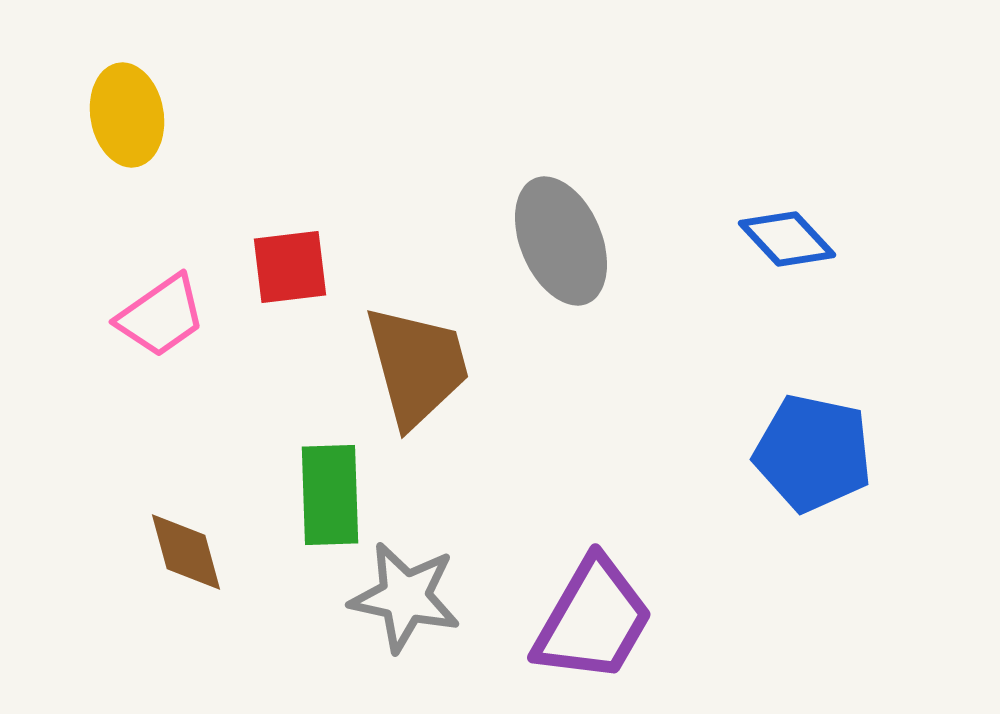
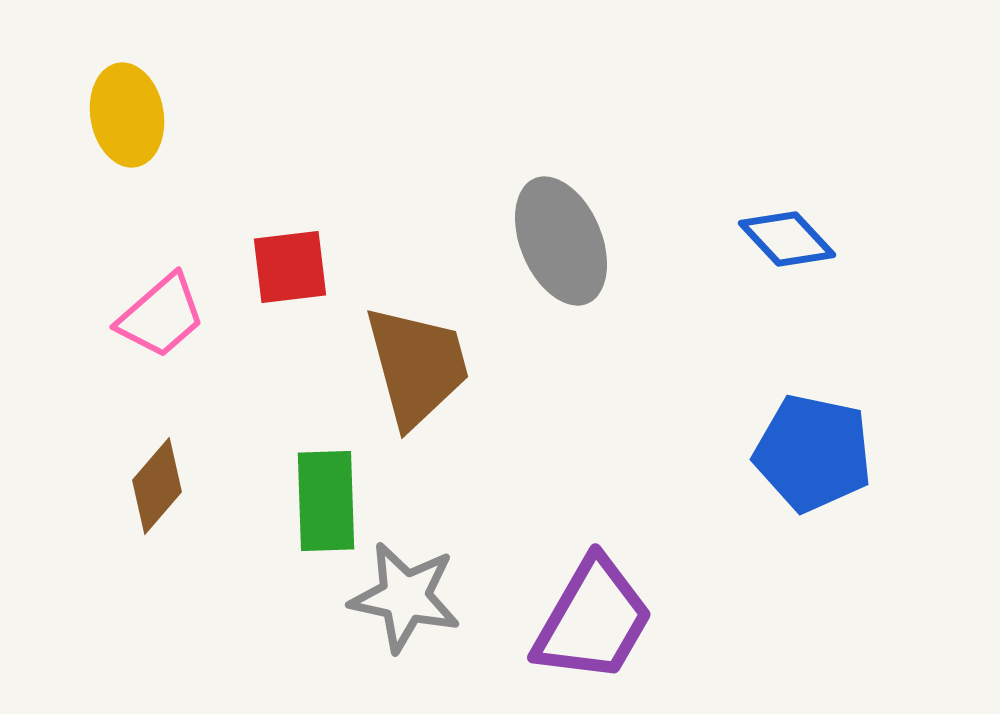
pink trapezoid: rotated 6 degrees counterclockwise
green rectangle: moved 4 px left, 6 px down
brown diamond: moved 29 px left, 66 px up; rotated 56 degrees clockwise
